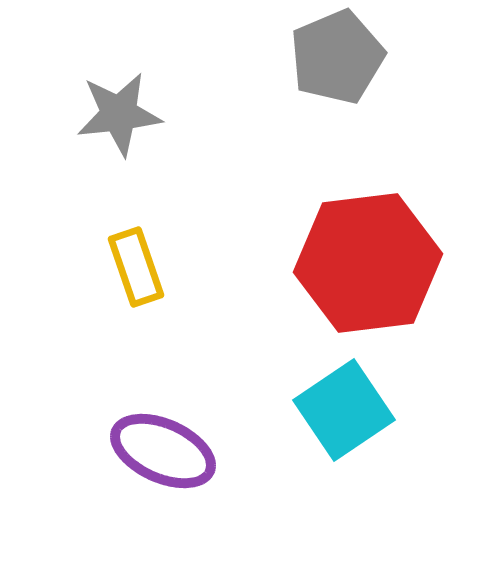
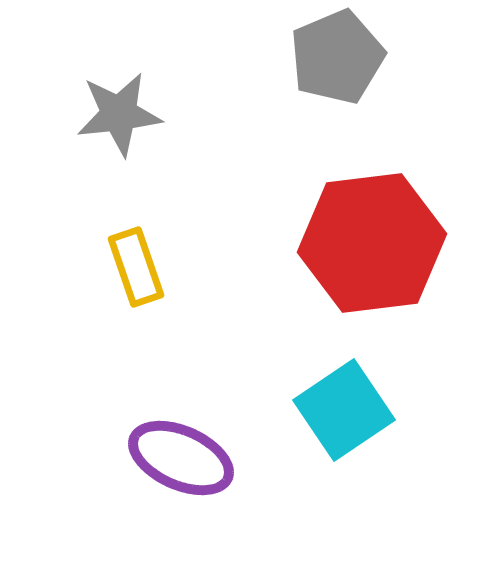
red hexagon: moved 4 px right, 20 px up
purple ellipse: moved 18 px right, 7 px down
